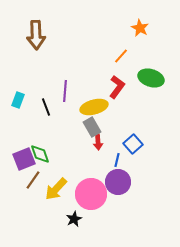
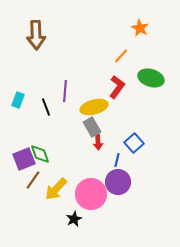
blue square: moved 1 px right, 1 px up
